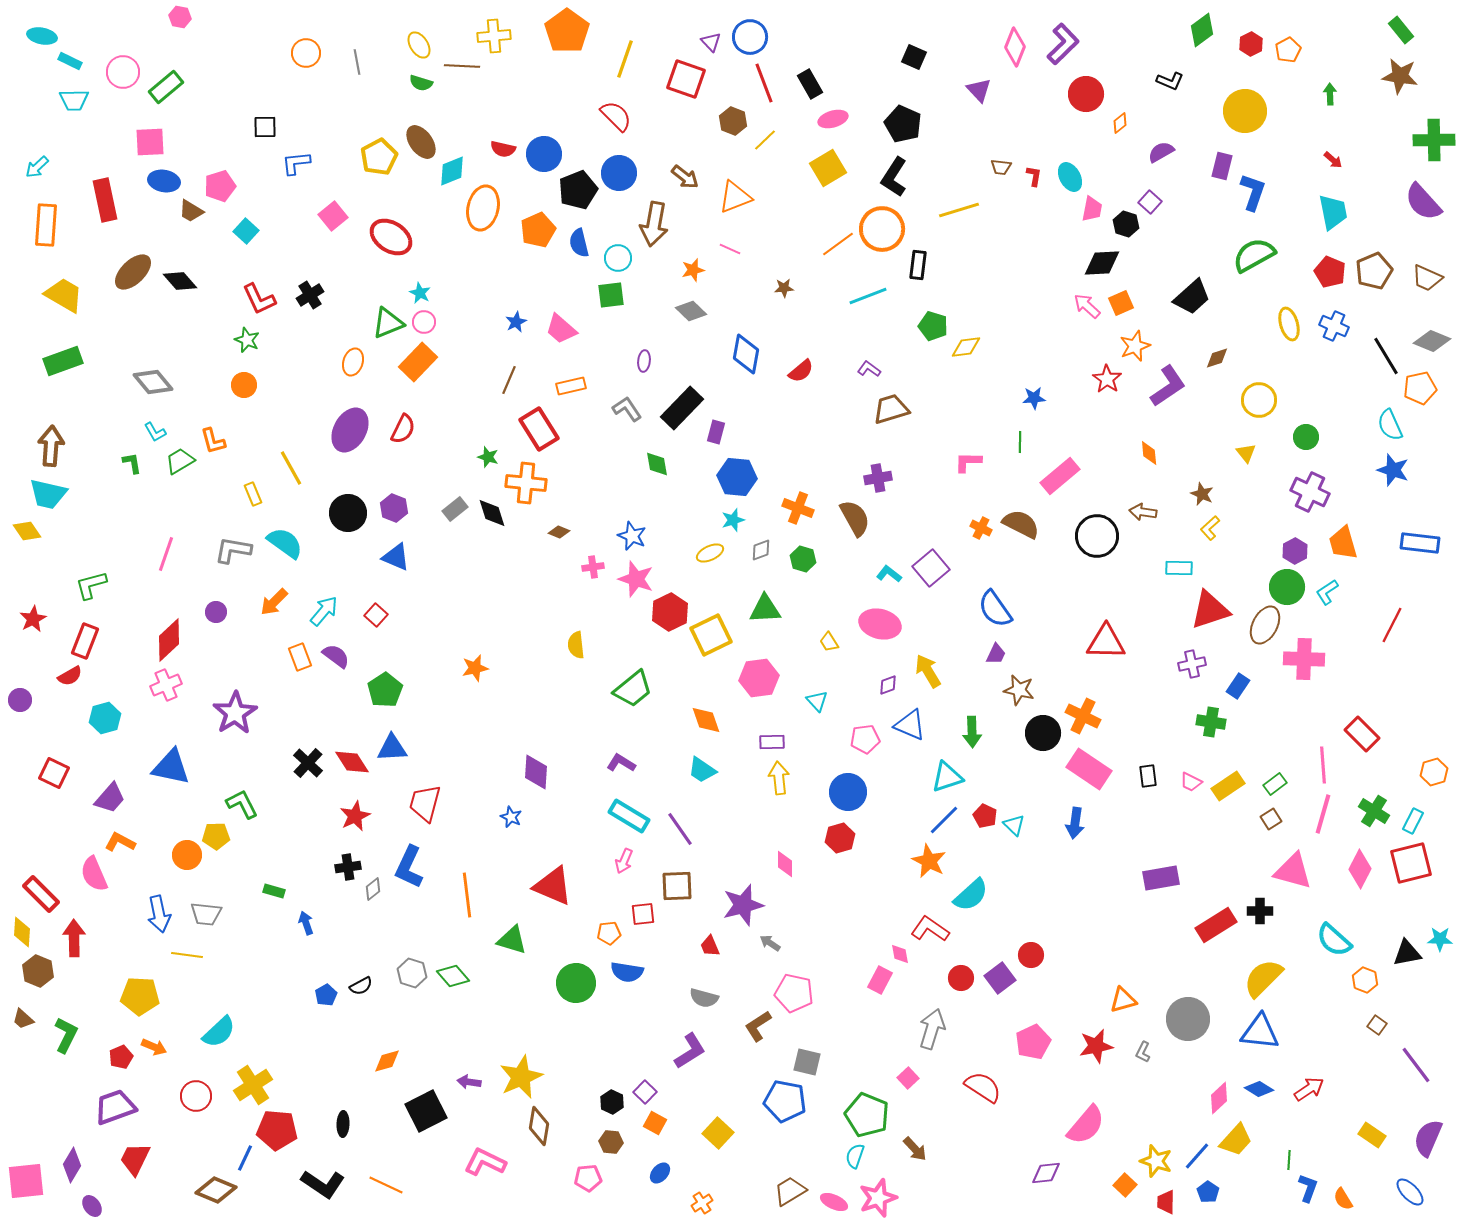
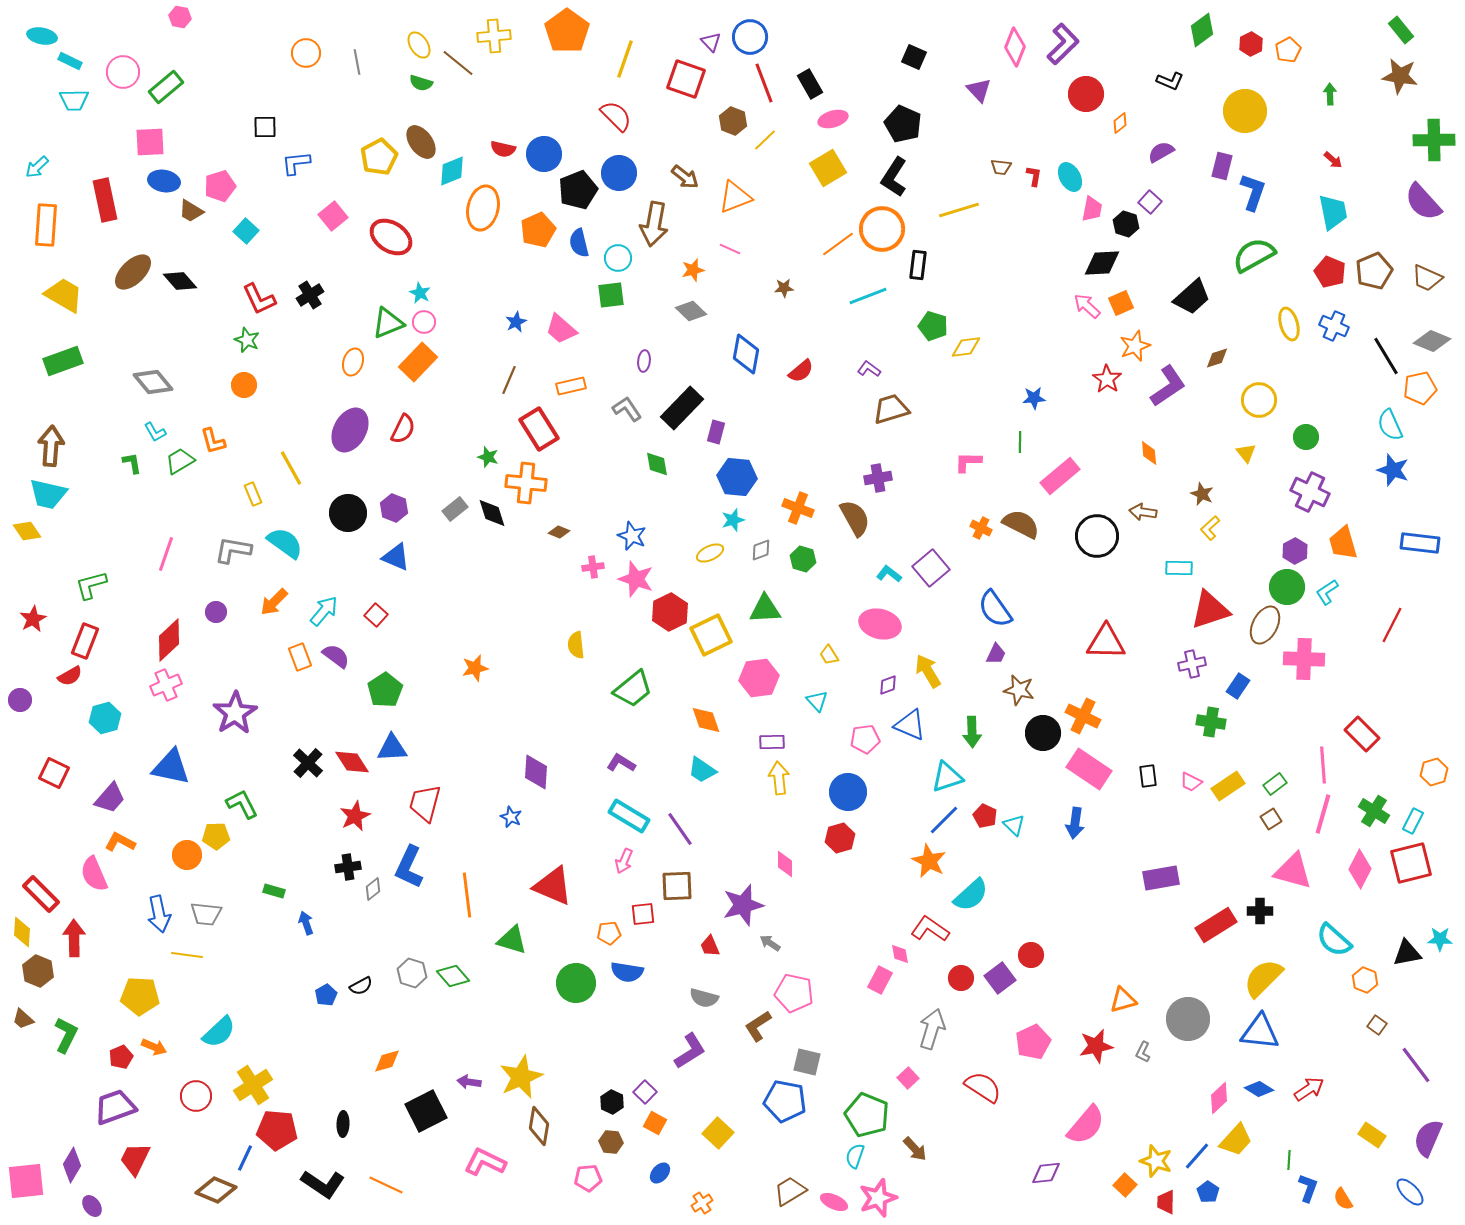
brown line at (462, 66): moved 4 px left, 3 px up; rotated 36 degrees clockwise
yellow trapezoid at (829, 642): moved 13 px down
